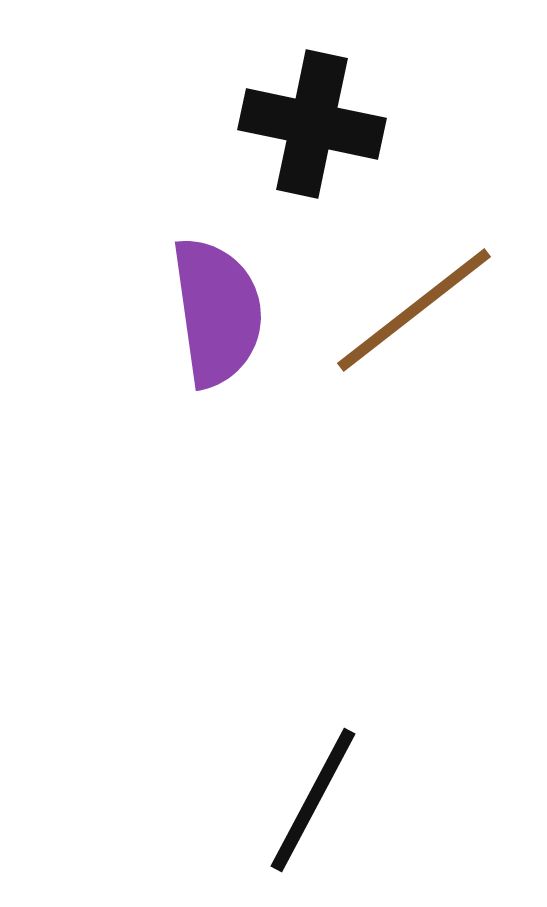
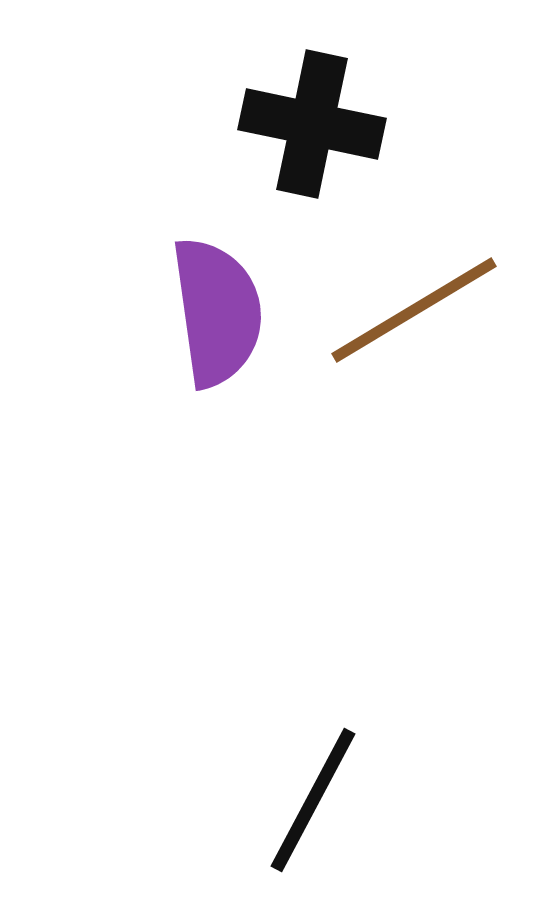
brown line: rotated 7 degrees clockwise
